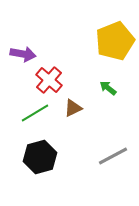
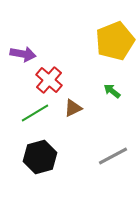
green arrow: moved 4 px right, 3 px down
